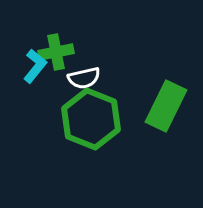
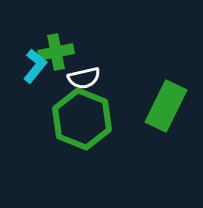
green hexagon: moved 9 px left
